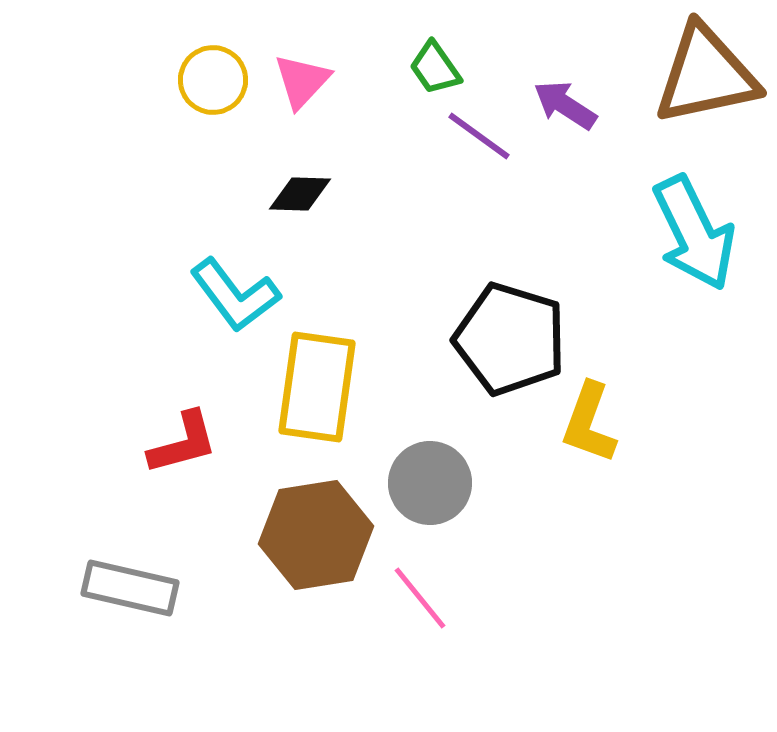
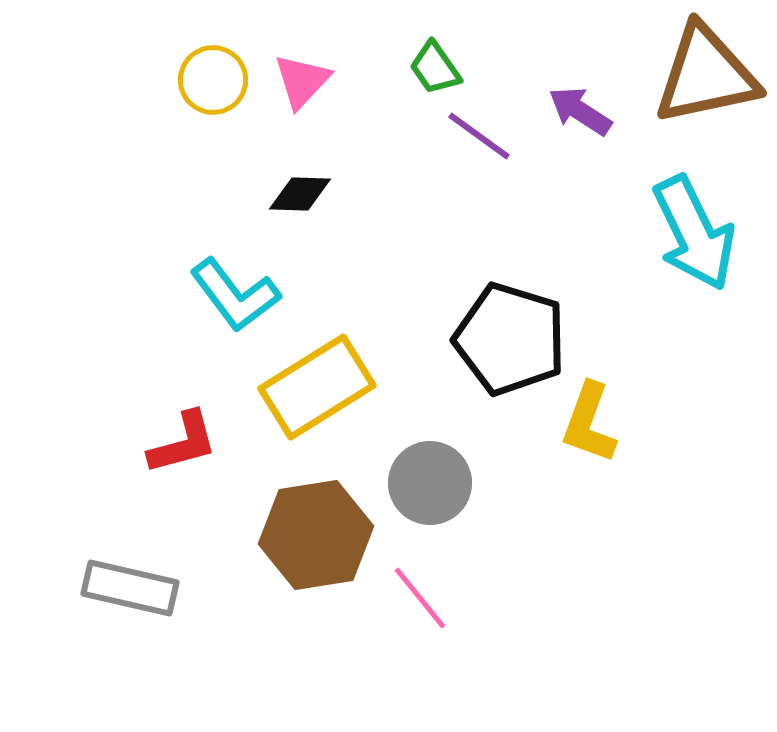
purple arrow: moved 15 px right, 6 px down
yellow rectangle: rotated 50 degrees clockwise
